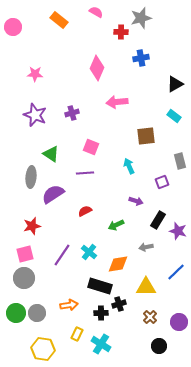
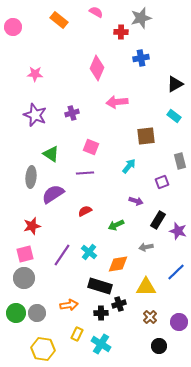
cyan arrow at (129, 166): rotated 63 degrees clockwise
